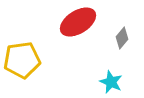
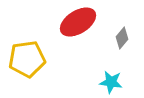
yellow pentagon: moved 5 px right, 1 px up
cyan star: rotated 15 degrees counterclockwise
